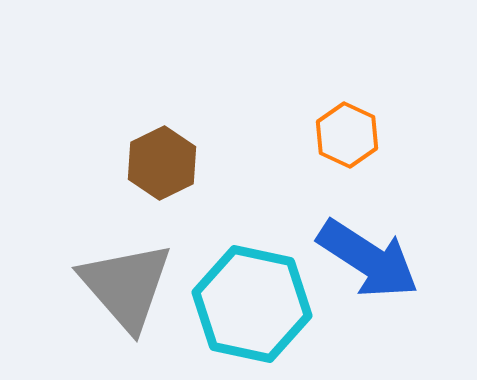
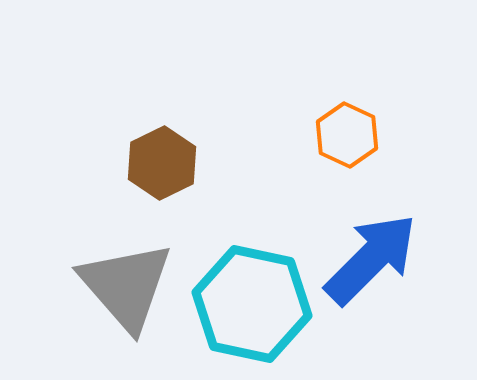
blue arrow: moved 3 px right; rotated 78 degrees counterclockwise
